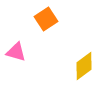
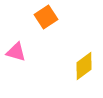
orange square: moved 2 px up
